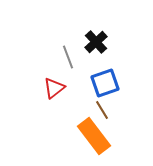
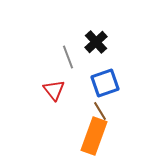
red triangle: moved 2 px down; rotated 30 degrees counterclockwise
brown line: moved 2 px left, 1 px down
orange rectangle: rotated 57 degrees clockwise
